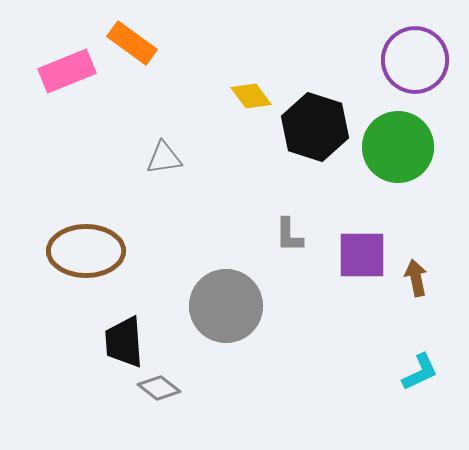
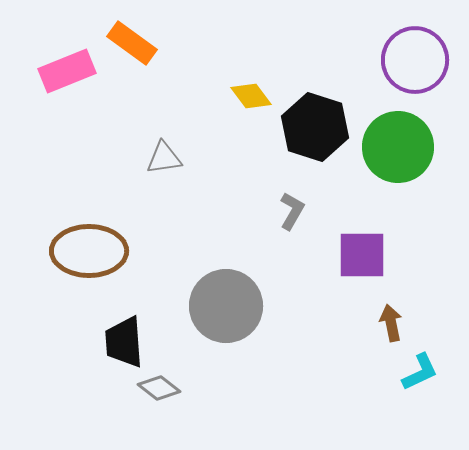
gray L-shape: moved 3 px right, 24 px up; rotated 150 degrees counterclockwise
brown ellipse: moved 3 px right
brown arrow: moved 25 px left, 45 px down
